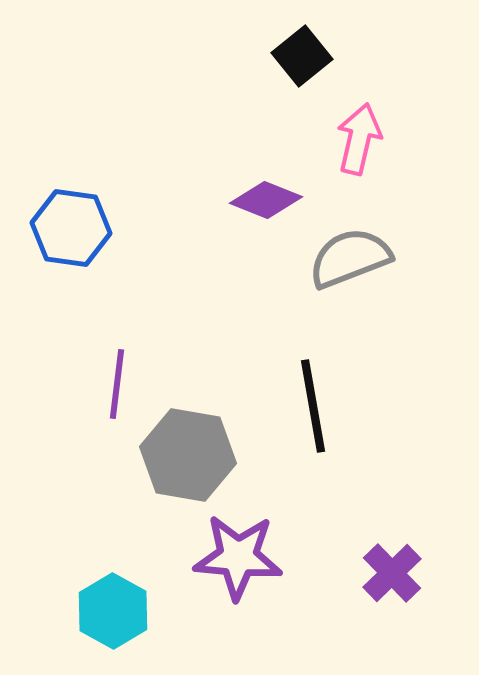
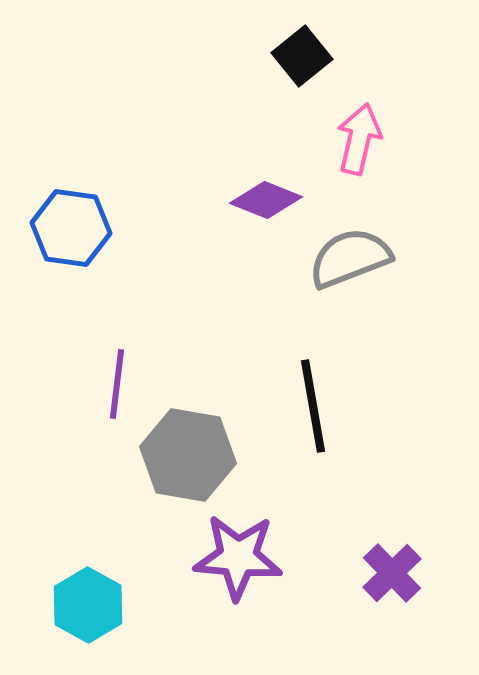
cyan hexagon: moved 25 px left, 6 px up
